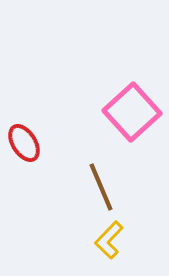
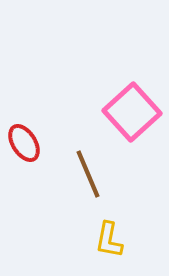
brown line: moved 13 px left, 13 px up
yellow L-shape: rotated 33 degrees counterclockwise
